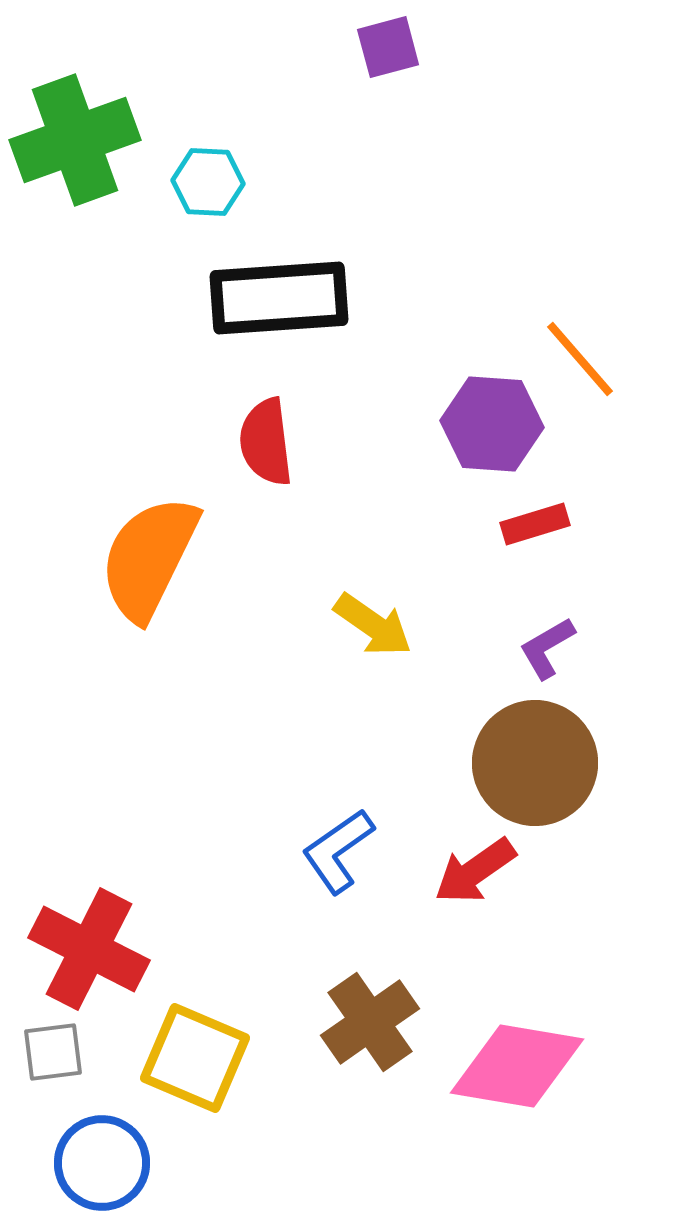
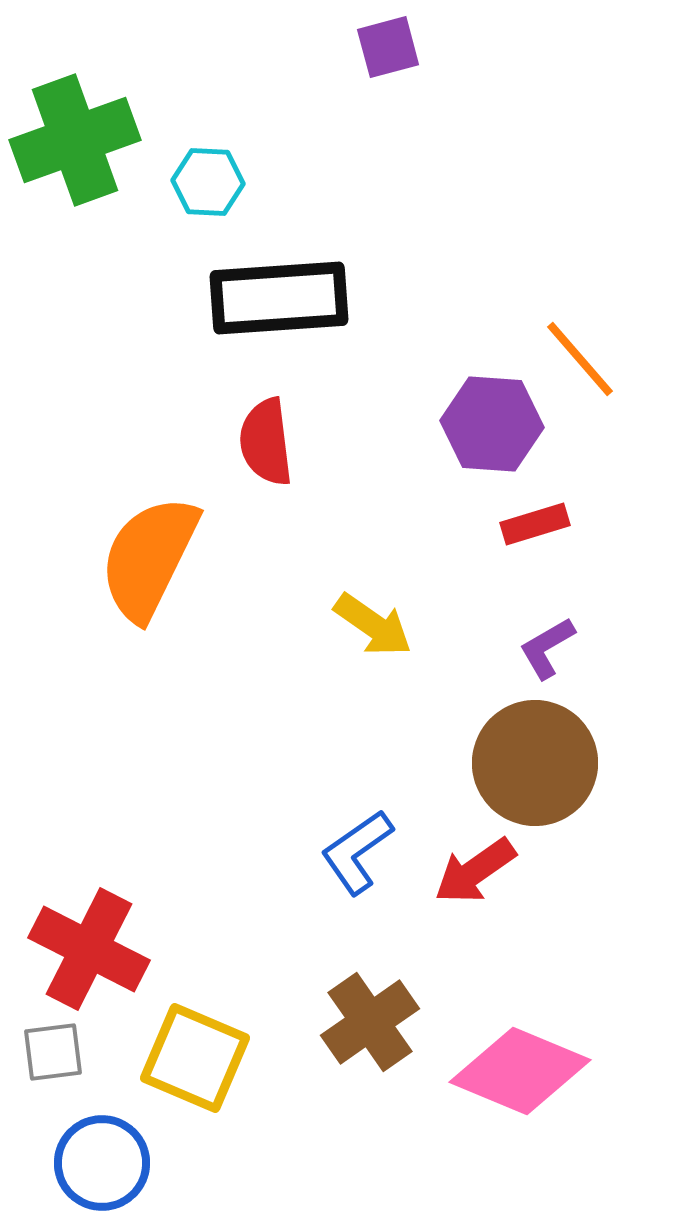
blue L-shape: moved 19 px right, 1 px down
pink diamond: moved 3 px right, 5 px down; rotated 13 degrees clockwise
